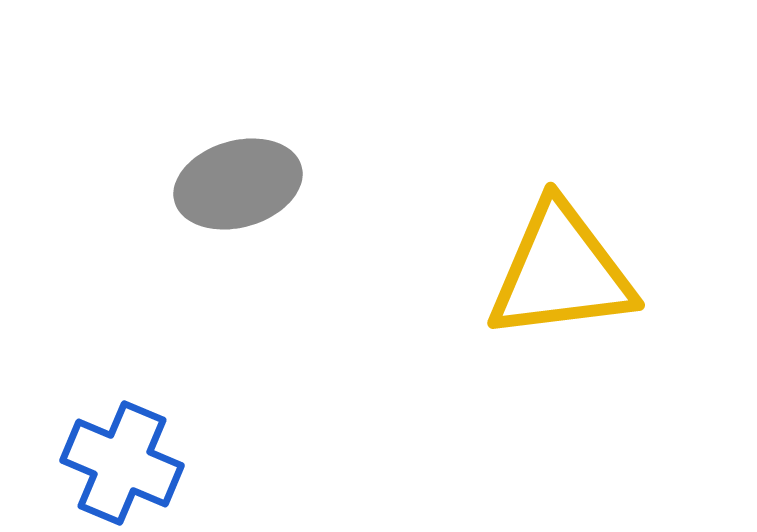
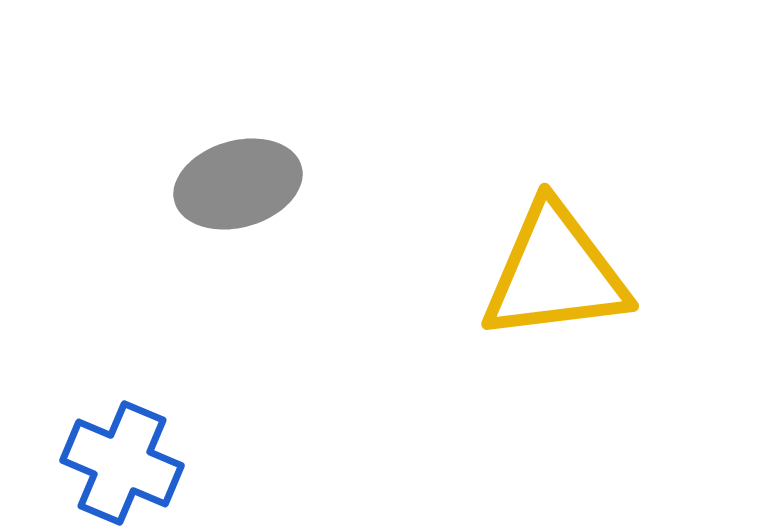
yellow triangle: moved 6 px left, 1 px down
